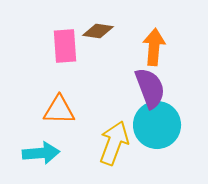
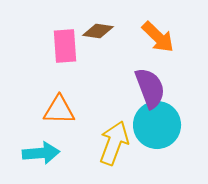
orange arrow: moved 4 px right, 10 px up; rotated 129 degrees clockwise
